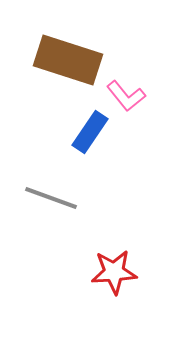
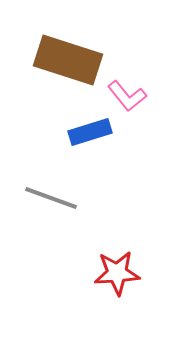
pink L-shape: moved 1 px right
blue rectangle: rotated 39 degrees clockwise
red star: moved 3 px right, 1 px down
